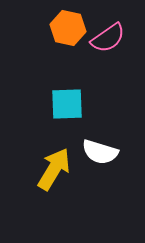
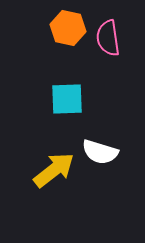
pink semicircle: rotated 117 degrees clockwise
cyan square: moved 5 px up
yellow arrow: moved 1 px down; rotated 21 degrees clockwise
